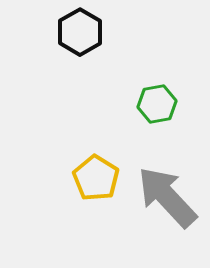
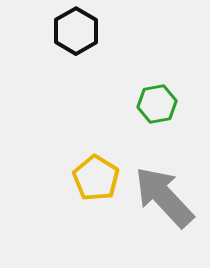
black hexagon: moved 4 px left, 1 px up
gray arrow: moved 3 px left
